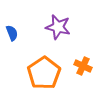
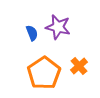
blue semicircle: moved 20 px right
orange cross: moved 4 px left; rotated 24 degrees clockwise
